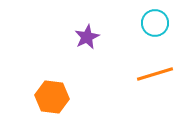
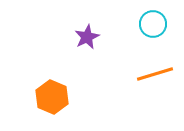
cyan circle: moved 2 px left, 1 px down
orange hexagon: rotated 16 degrees clockwise
